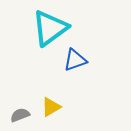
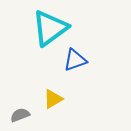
yellow triangle: moved 2 px right, 8 px up
